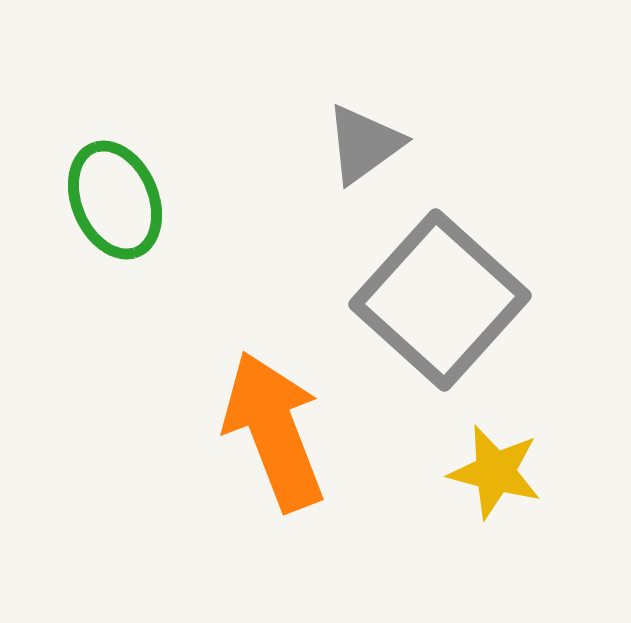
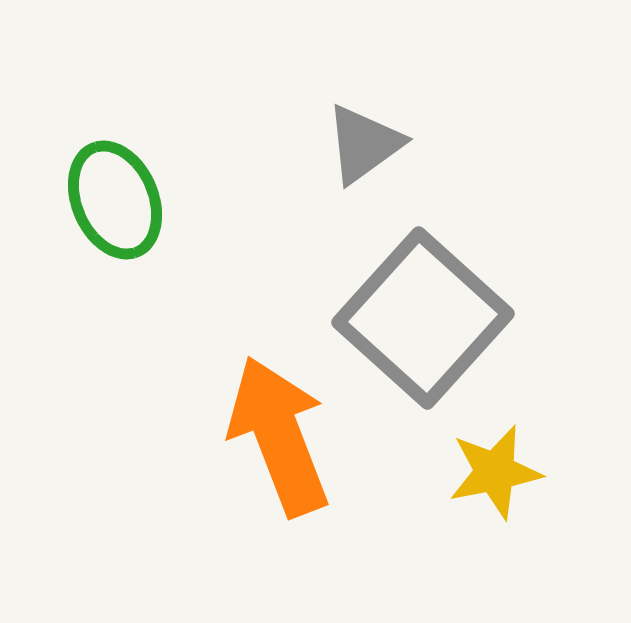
gray square: moved 17 px left, 18 px down
orange arrow: moved 5 px right, 5 px down
yellow star: rotated 26 degrees counterclockwise
